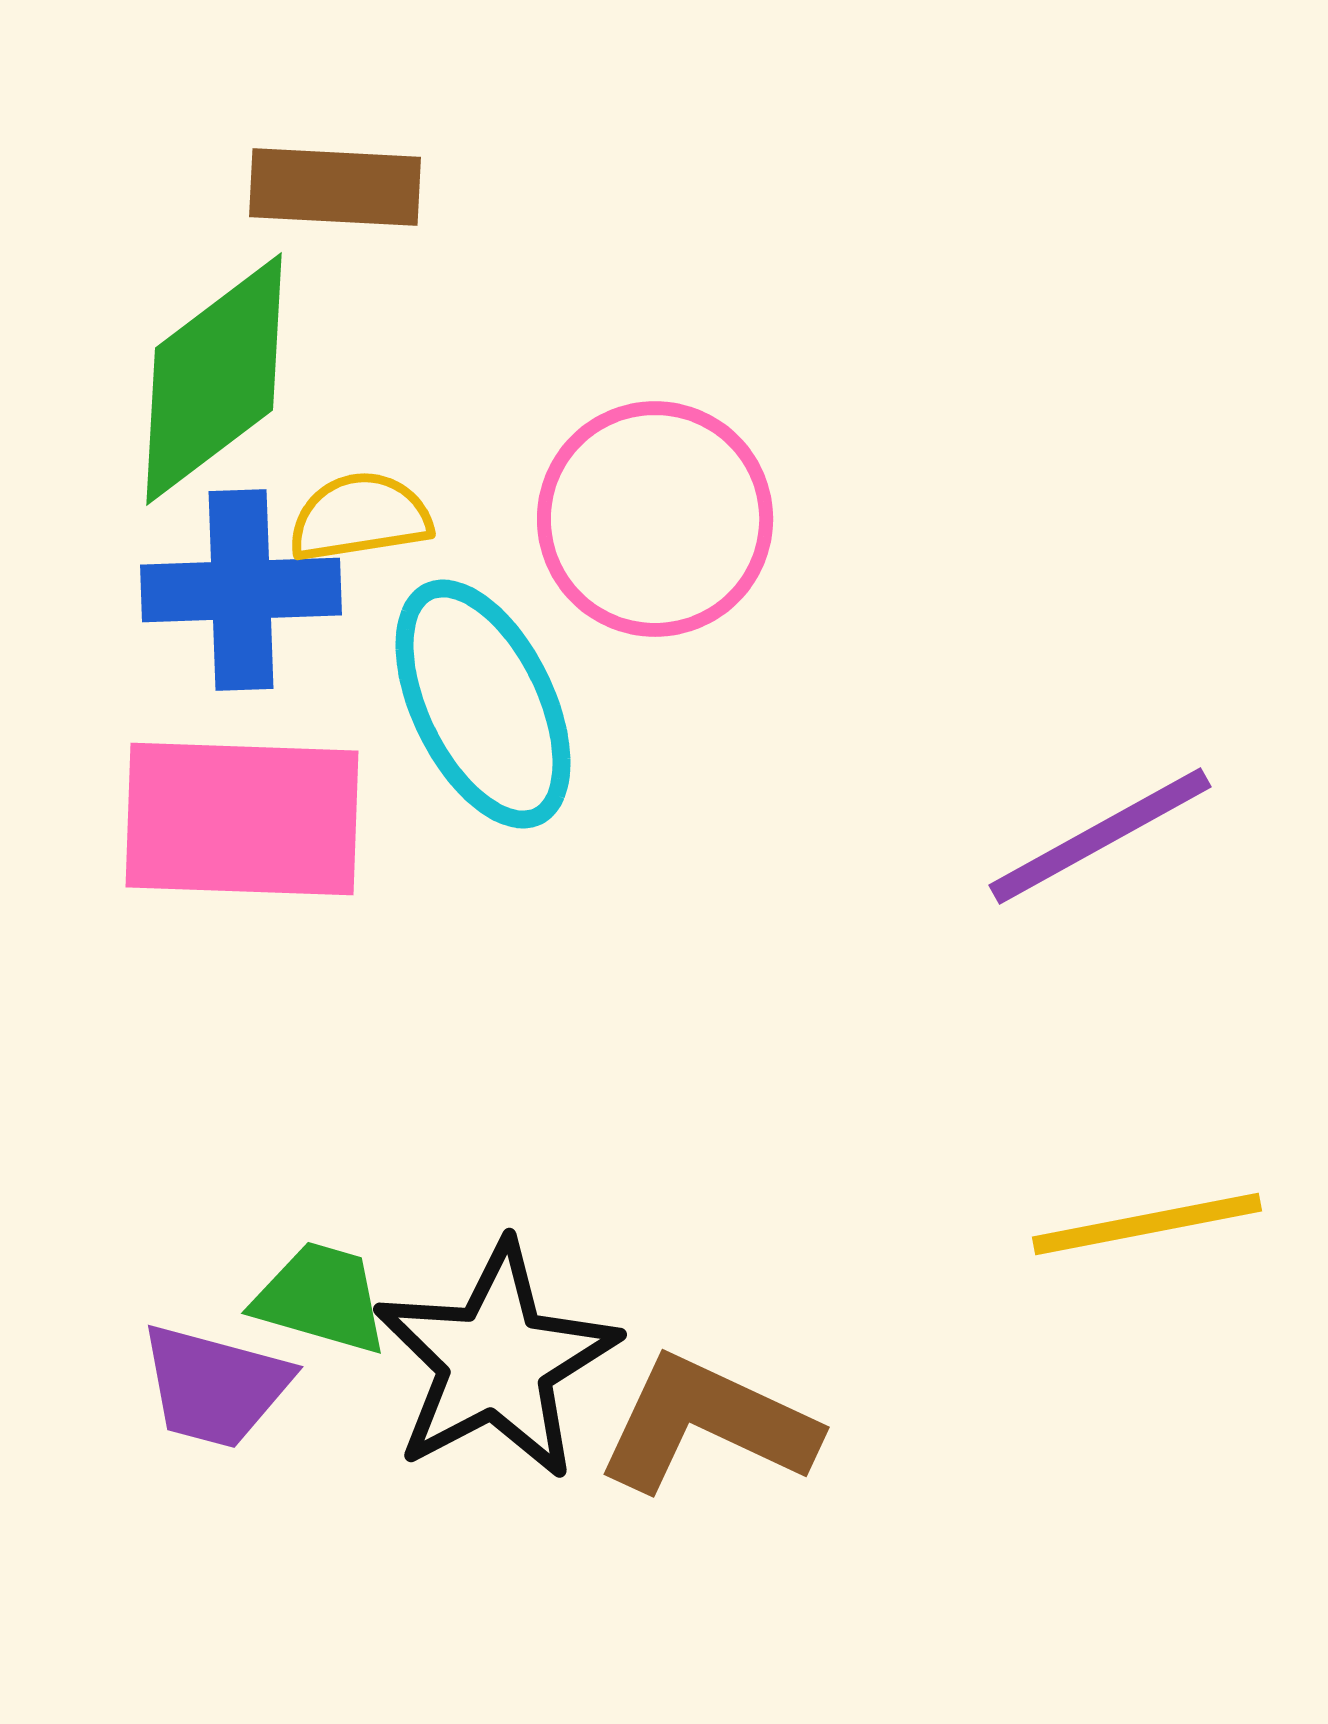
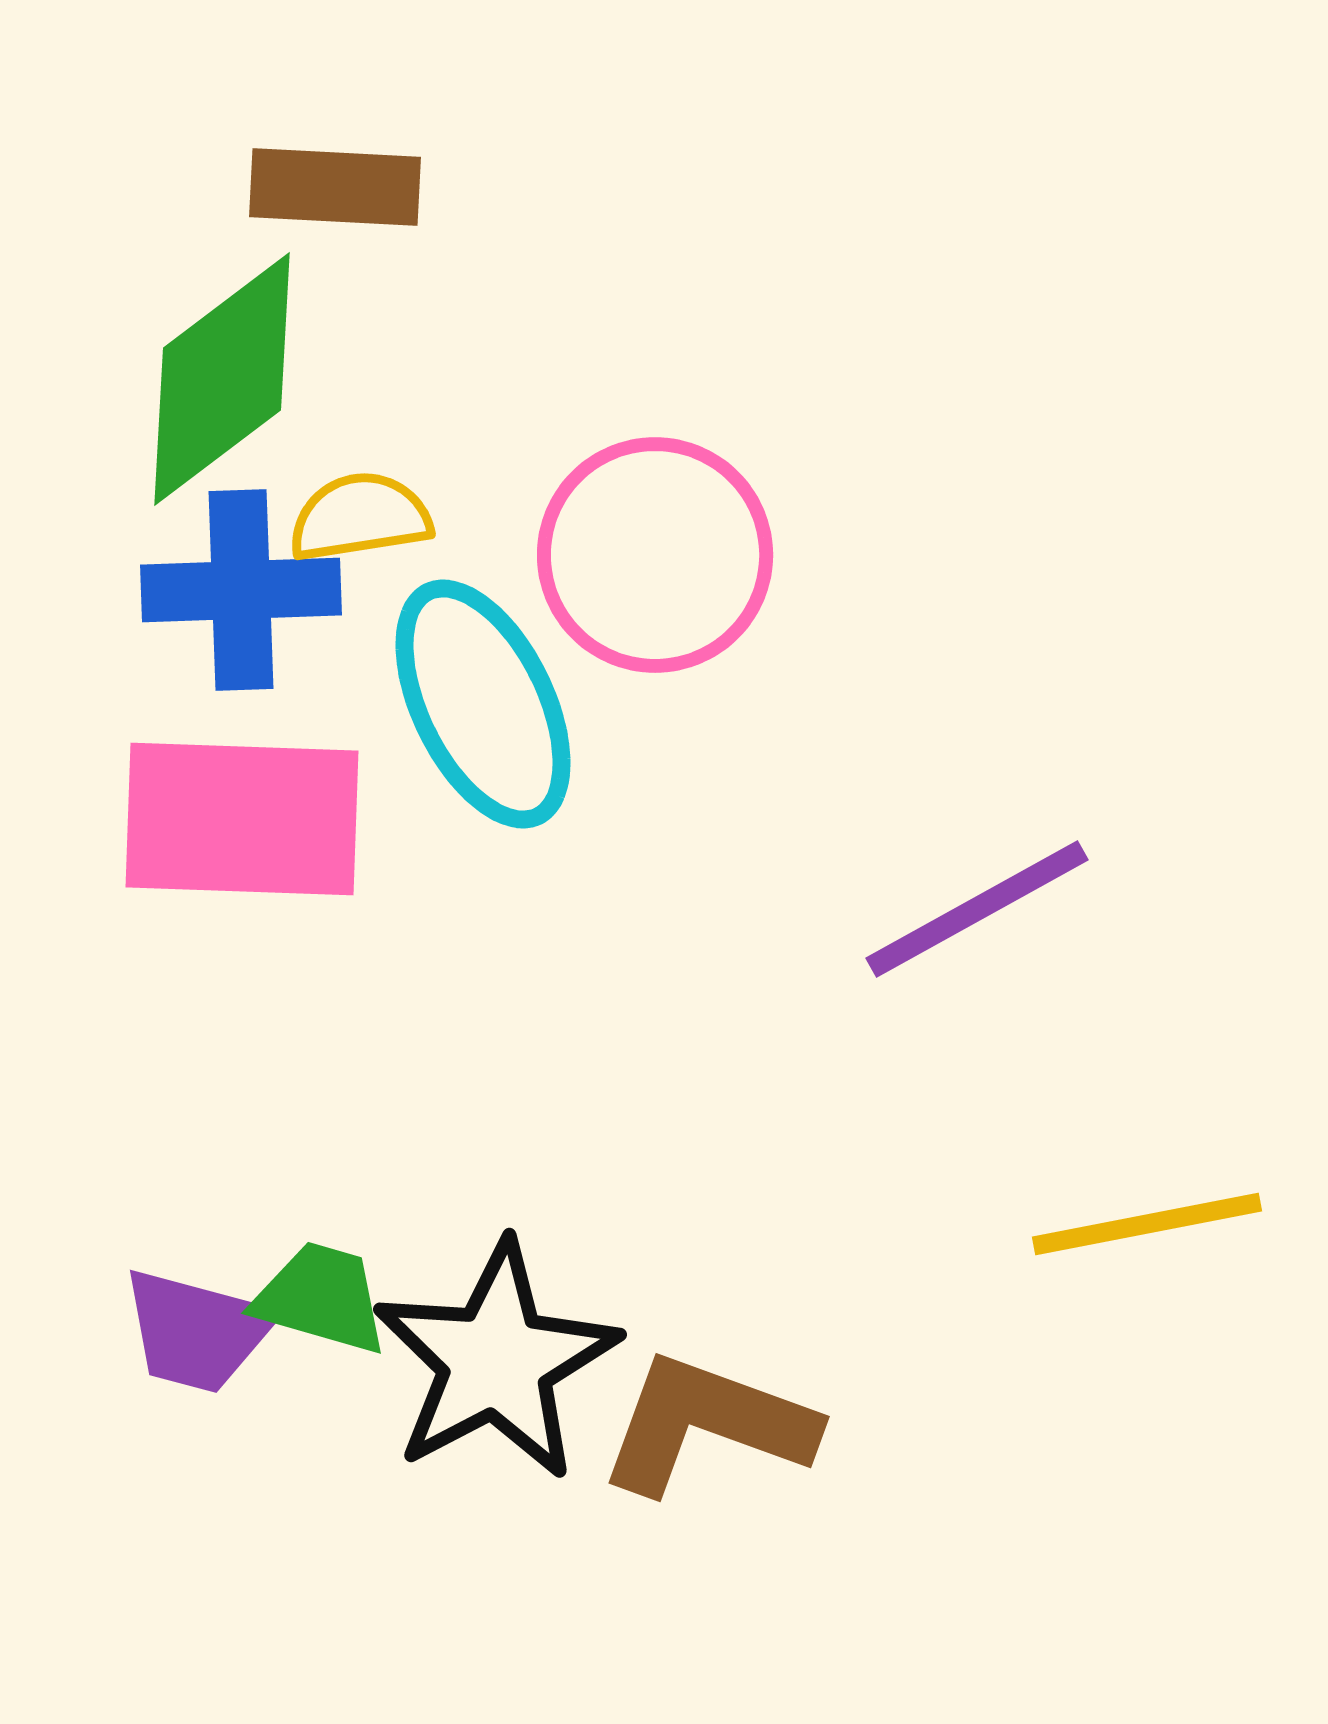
green diamond: moved 8 px right
pink circle: moved 36 px down
purple line: moved 123 px left, 73 px down
purple trapezoid: moved 18 px left, 55 px up
brown L-shape: rotated 5 degrees counterclockwise
